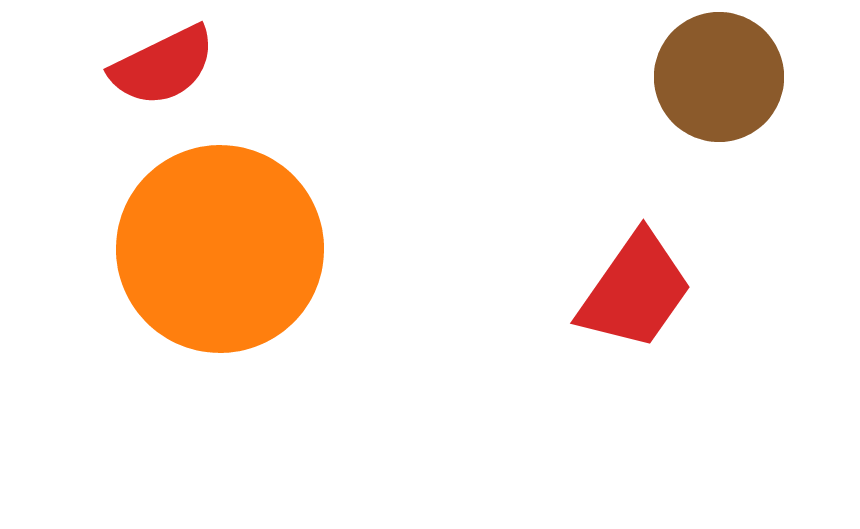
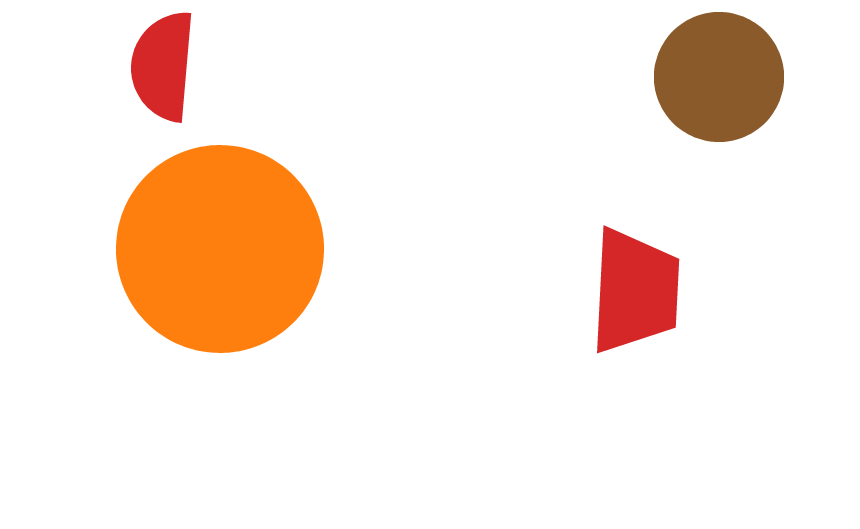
red semicircle: rotated 121 degrees clockwise
red trapezoid: rotated 32 degrees counterclockwise
